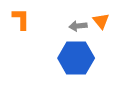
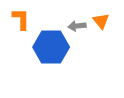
gray arrow: moved 1 px left
blue hexagon: moved 25 px left, 11 px up
